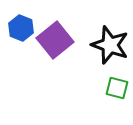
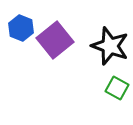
black star: moved 1 px down
green square: rotated 15 degrees clockwise
